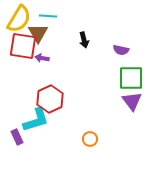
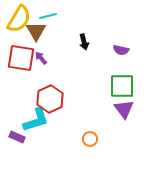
cyan line: rotated 18 degrees counterclockwise
brown triangle: moved 2 px left, 2 px up
black arrow: moved 2 px down
red square: moved 2 px left, 12 px down
purple arrow: moved 1 px left; rotated 40 degrees clockwise
green square: moved 9 px left, 8 px down
purple triangle: moved 8 px left, 8 px down
purple rectangle: rotated 42 degrees counterclockwise
